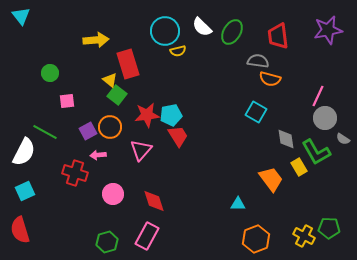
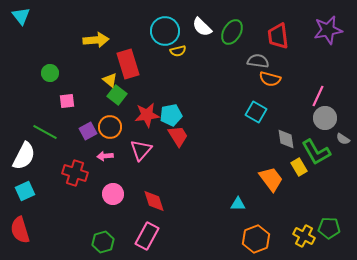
white semicircle at (24, 152): moved 4 px down
pink arrow at (98, 155): moved 7 px right, 1 px down
green hexagon at (107, 242): moved 4 px left
